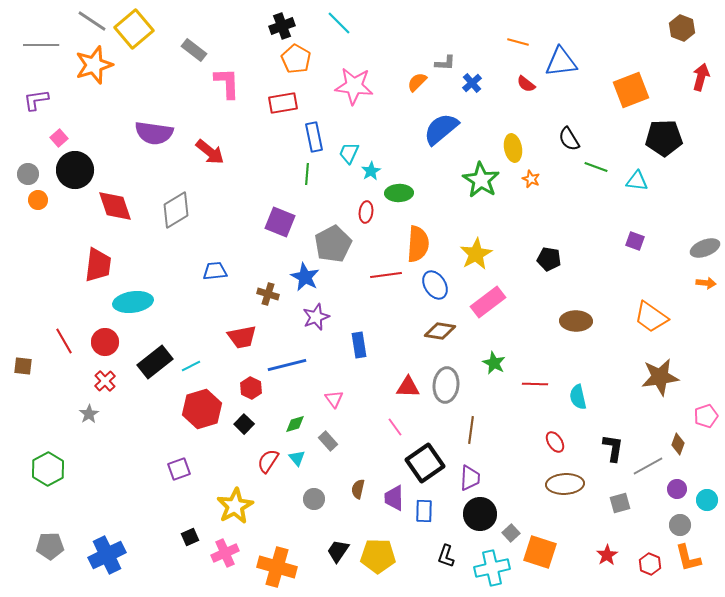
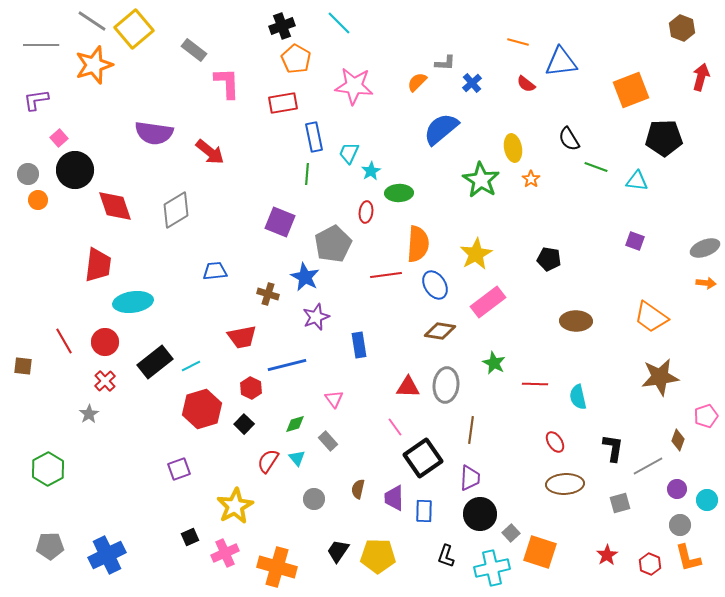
orange star at (531, 179): rotated 12 degrees clockwise
brown diamond at (678, 444): moved 4 px up
black square at (425, 463): moved 2 px left, 5 px up
